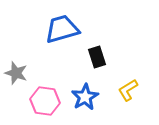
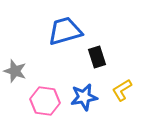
blue trapezoid: moved 3 px right, 2 px down
gray star: moved 1 px left, 2 px up
yellow L-shape: moved 6 px left
blue star: moved 1 px left; rotated 20 degrees clockwise
